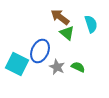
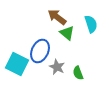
brown arrow: moved 3 px left
green semicircle: moved 6 px down; rotated 136 degrees counterclockwise
